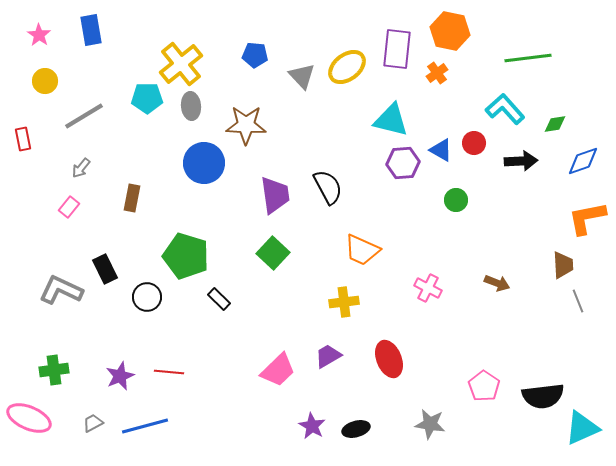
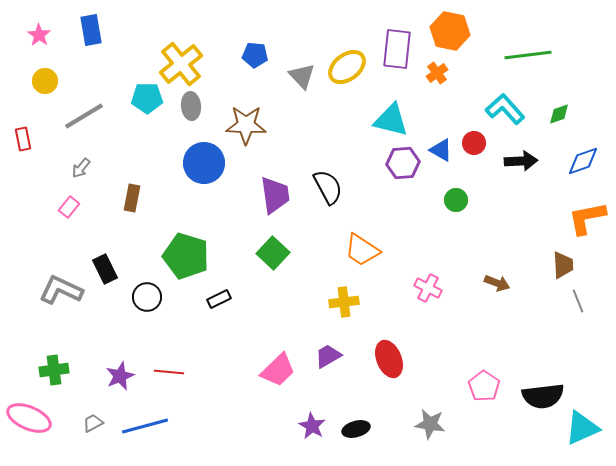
green line at (528, 58): moved 3 px up
green diamond at (555, 124): moved 4 px right, 10 px up; rotated 10 degrees counterclockwise
orange trapezoid at (362, 250): rotated 9 degrees clockwise
black rectangle at (219, 299): rotated 70 degrees counterclockwise
